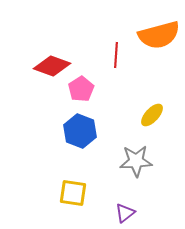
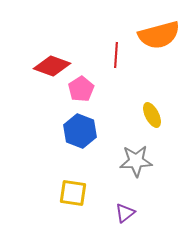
yellow ellipse: rotated 70 degrees counterclockwise
